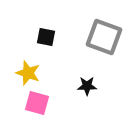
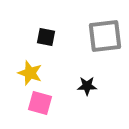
gray square: moved 1 px right, 1 px up; rotated 27 degrees counterclockwise
yellow star: moved 2 px right
pink square: moved 3 px right
